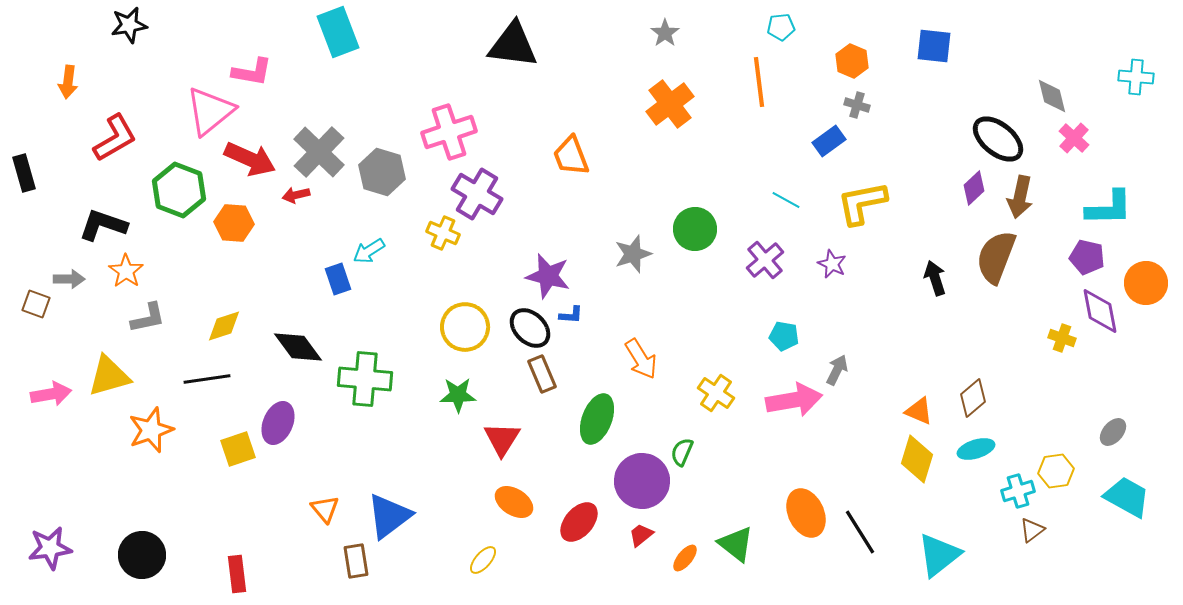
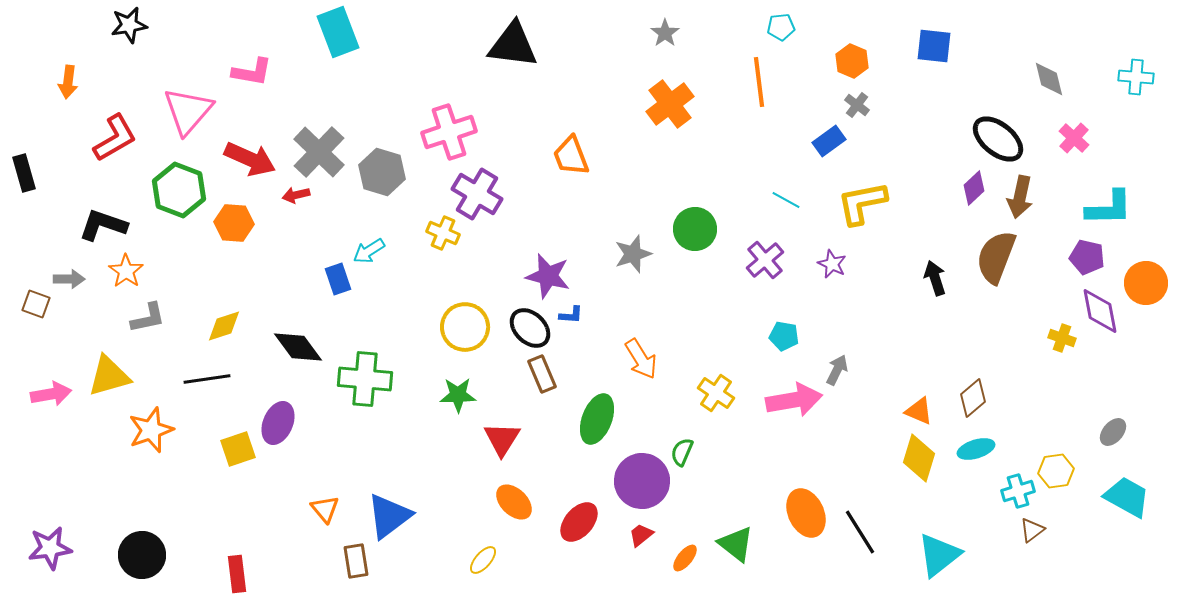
gray diamond at (1052, 96): moved 3 px left, 17 px up
gray cross at (857, 105): rotated 20 degrees clockwise
pink triangle at (210, 111): moved 22 px left; rotated 10 degrees counterclockwise
yellow diamond at (917, 459): moved 2 px right, 1 px up
orange ellipse at (514, 502): rotated 12 degrees clockwise
